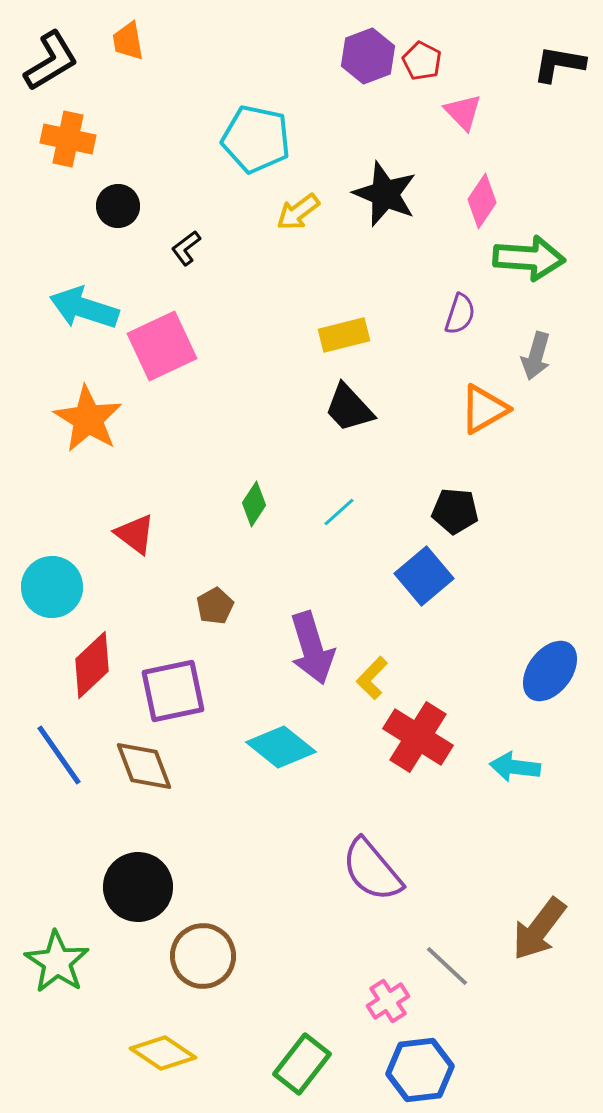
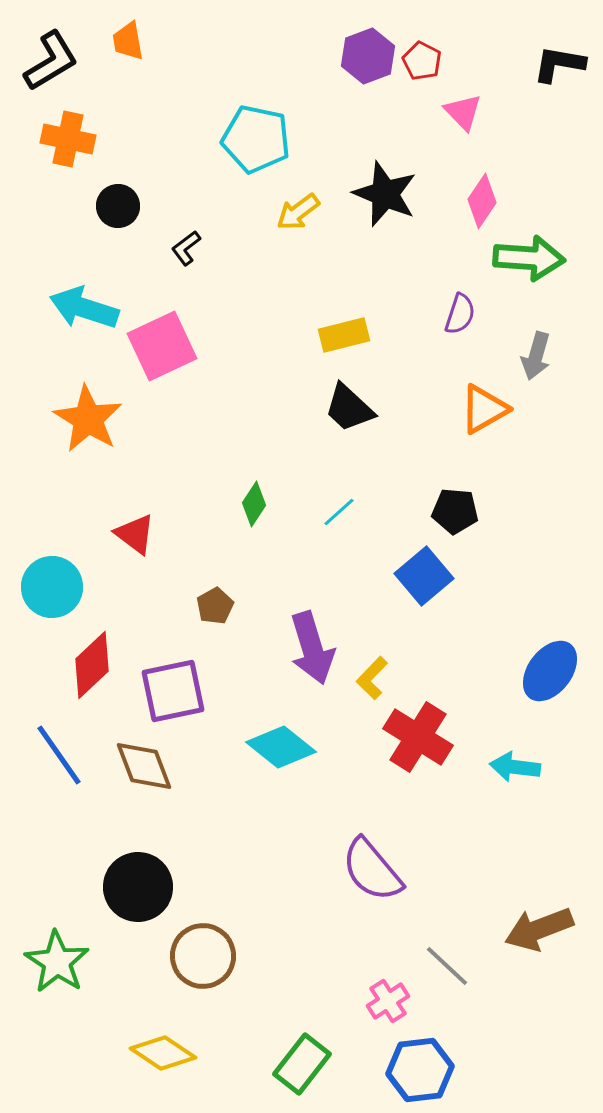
black trapezoid at (349, 408): rotated 4 degrees counterclockwise
brown arrow at (539, 929): rotated 32 degrees clockwise
